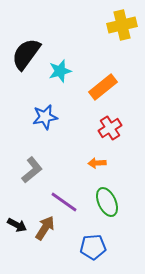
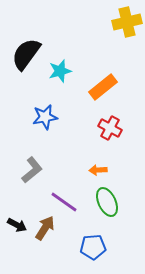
yellow cross: moved 5 px right, 3 px up
red cross: rotated 30 degrees counterclockwise
orange arrow: moved 1 px right, 7 px down
